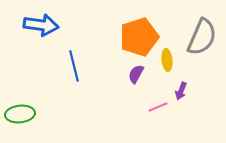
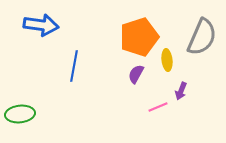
blue line: rotated 24 degrees clockwise
